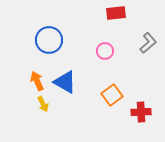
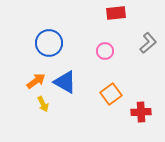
blue circle: moved 3 px down
orange arrow: moved 1 px left; rotated 78 degrees clockwise
orange square: moved 1 px left, 1 px up
